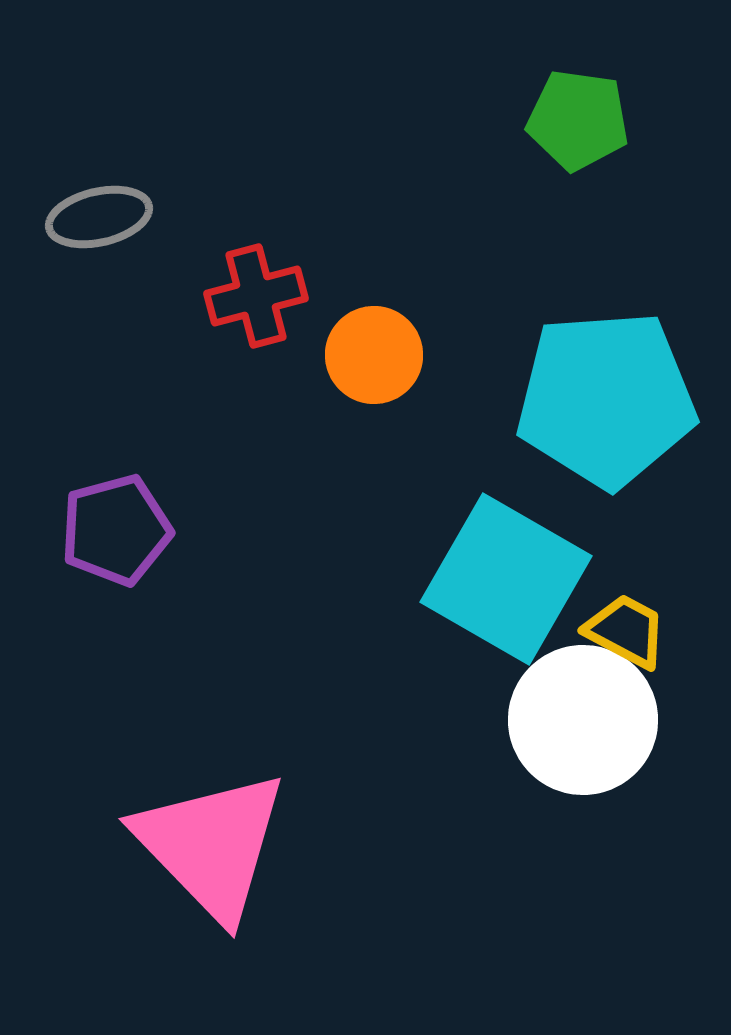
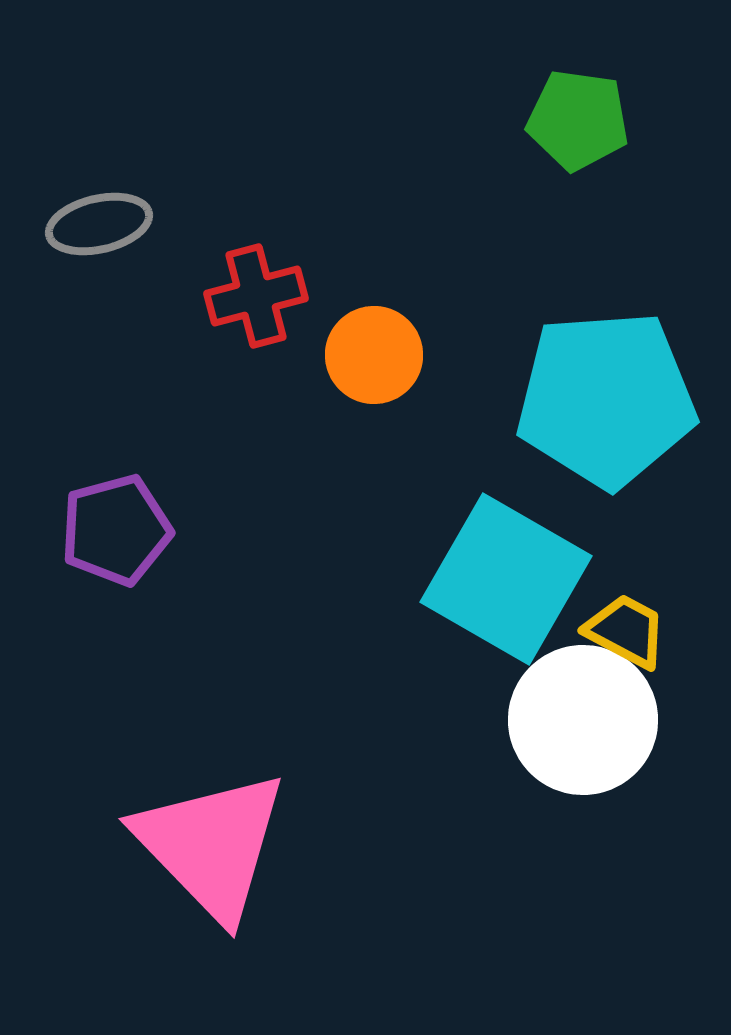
gray ellipse: moved 7 px down
